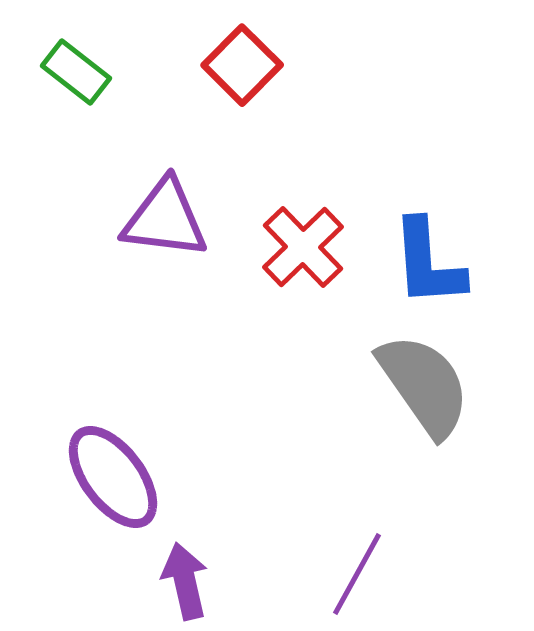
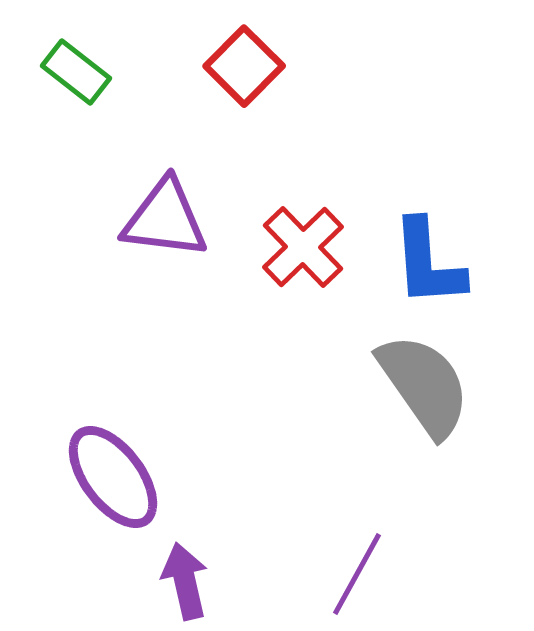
red square: moved 2 px right, 1 px down
